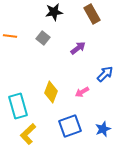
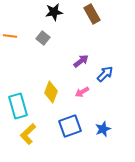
purple arrow: moved 3 px right, 13 px down
